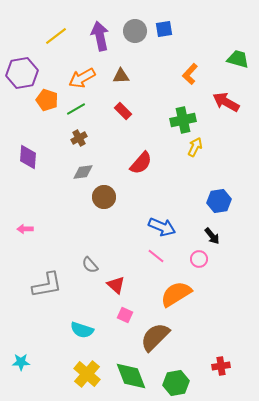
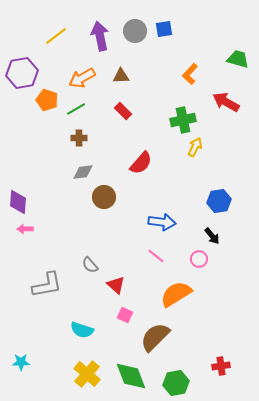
brown cross: rotated 28 degrees clockwise
purple diamond: moved 10 px left, 45 px down
blue arrow: moved 5 px up; rotated 16 degrees counterclockwise
